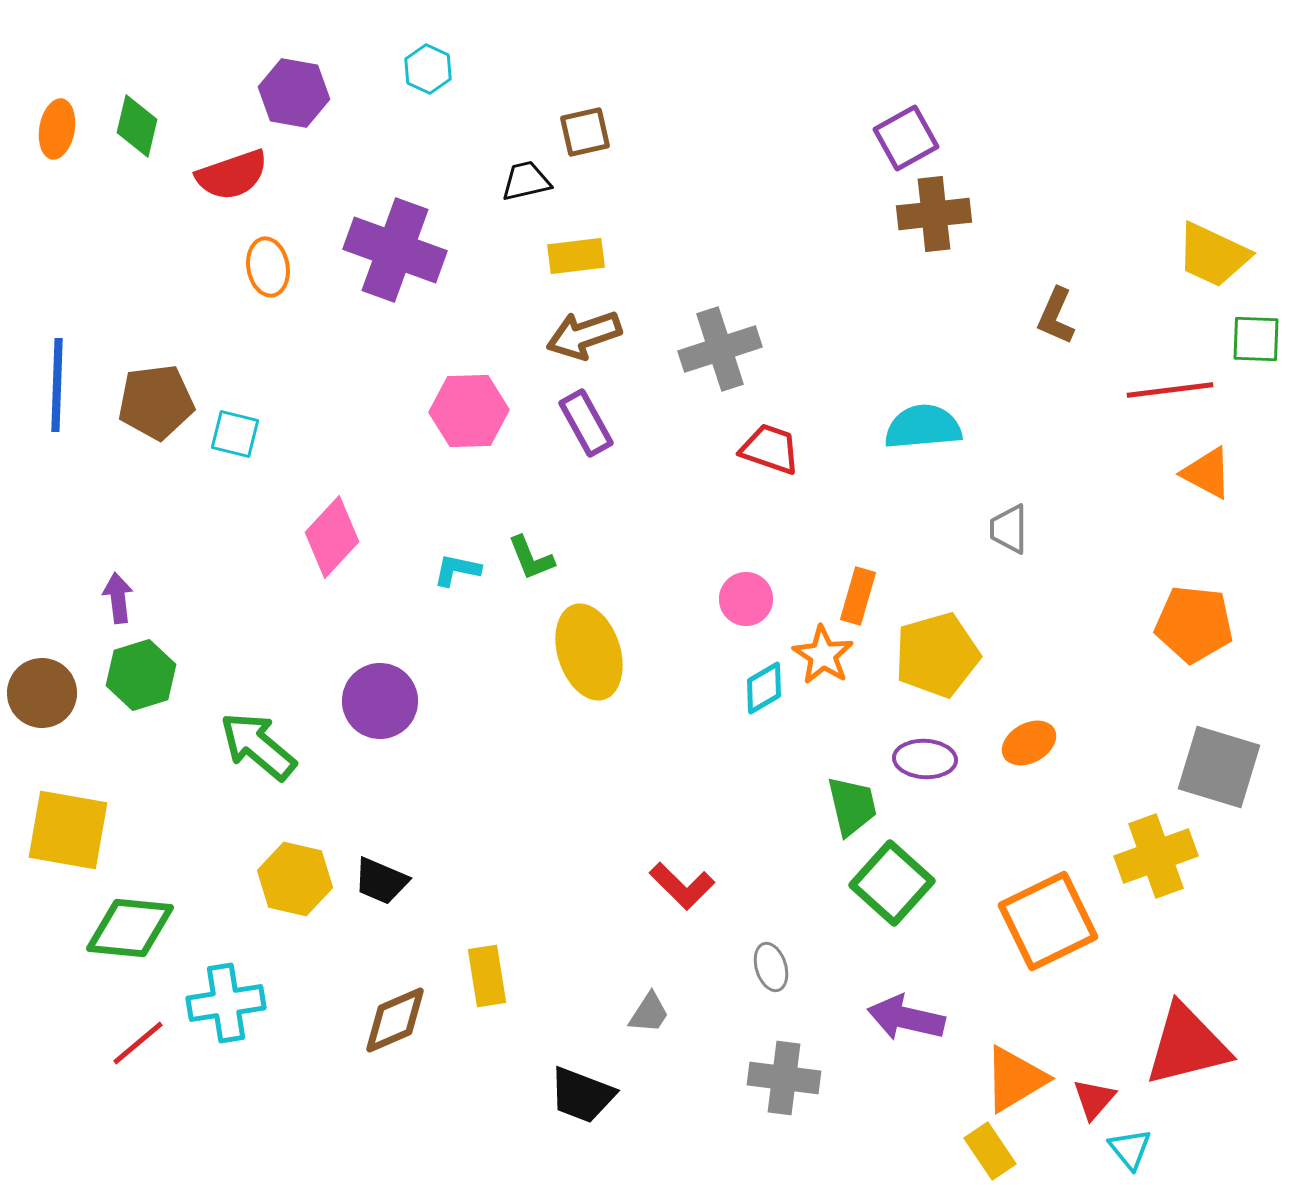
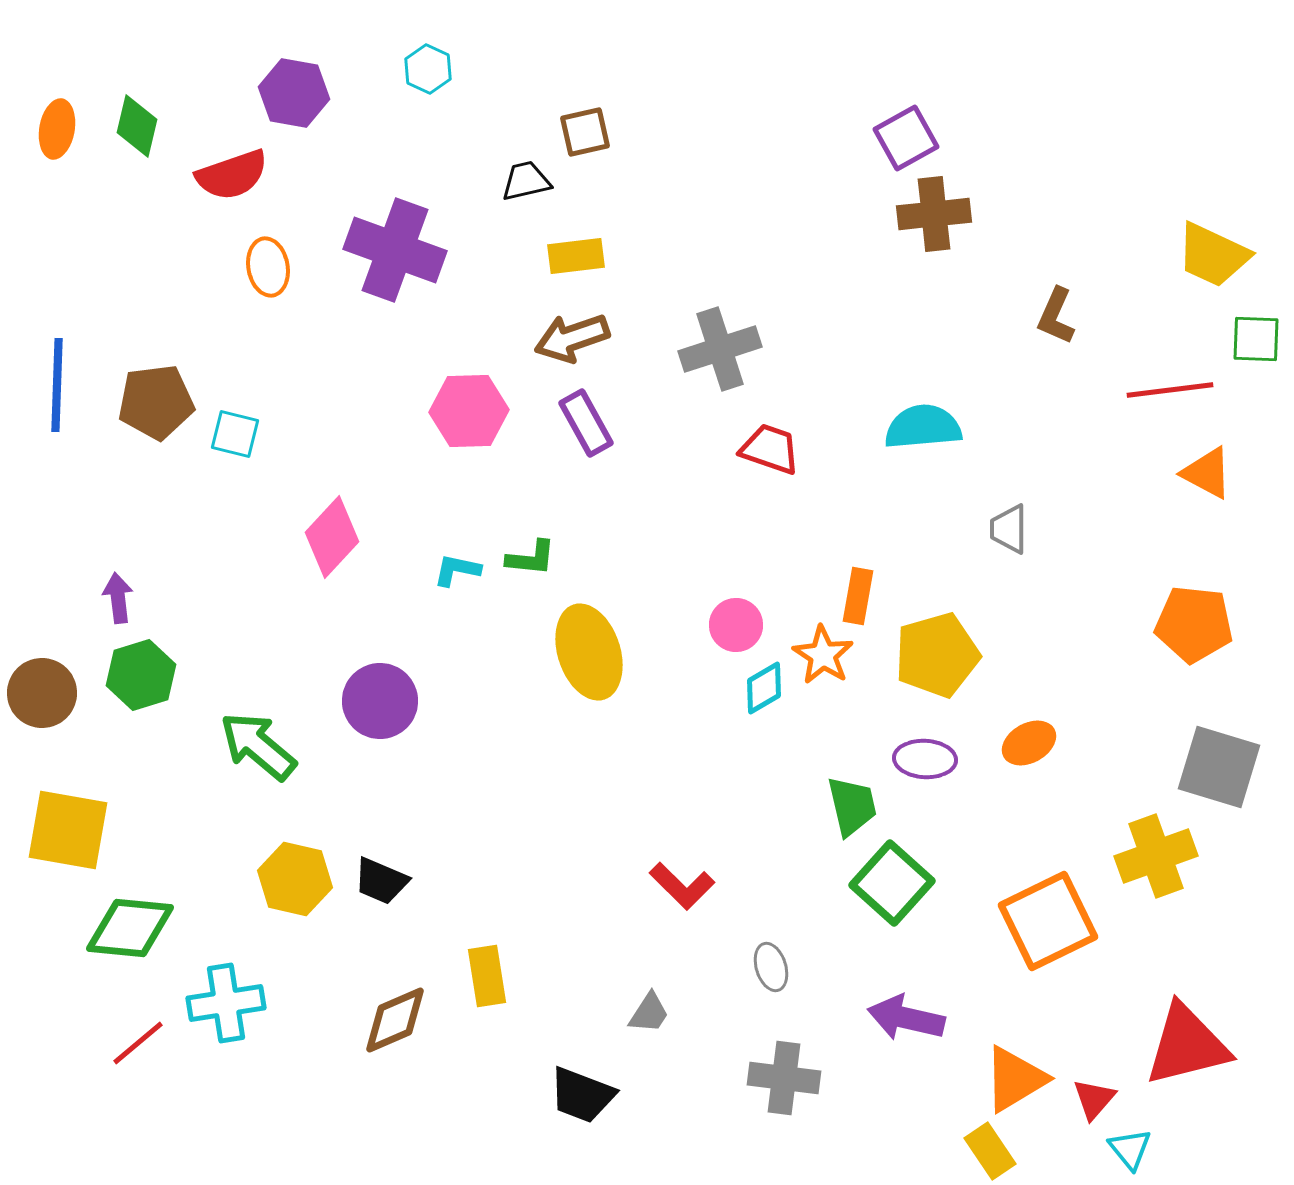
brown arrow at (584, 335): moved 12 px left, 3 px down
green L-shape at (531, 558): rotated 62 degrees counterclockwise
orange rectangle at (858, 596): rotated 6 degrees counterclockwise
pink circle at (746, 599): moved 10 px left, 26 px down
